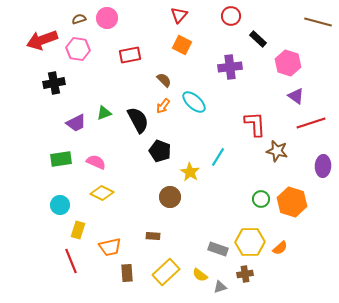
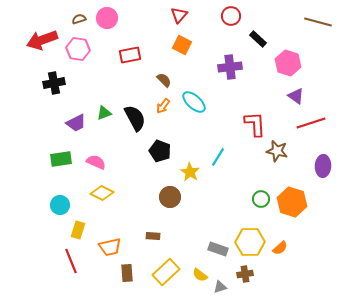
black semicircle at (138, 120): moved 3 px left, 2 px up
